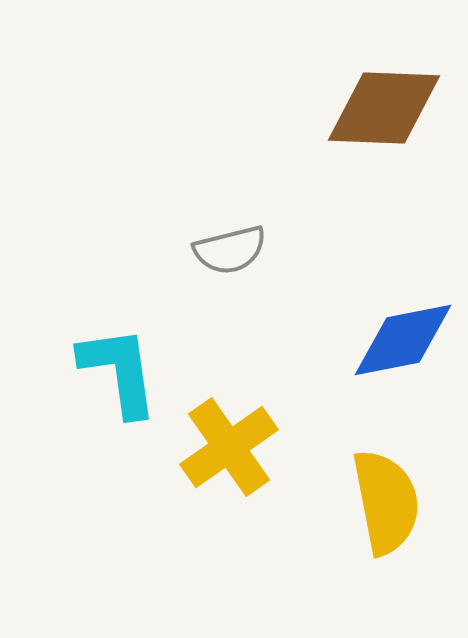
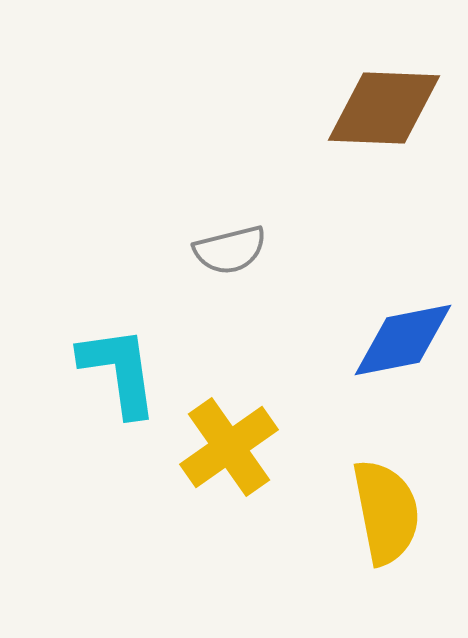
yellow semicircle: moved 10 px down
